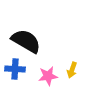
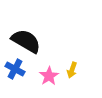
blue cross: rotated 24 degrees clockwise
pink star: moved 1 px right; rotated 24 degrees counterclockwise
